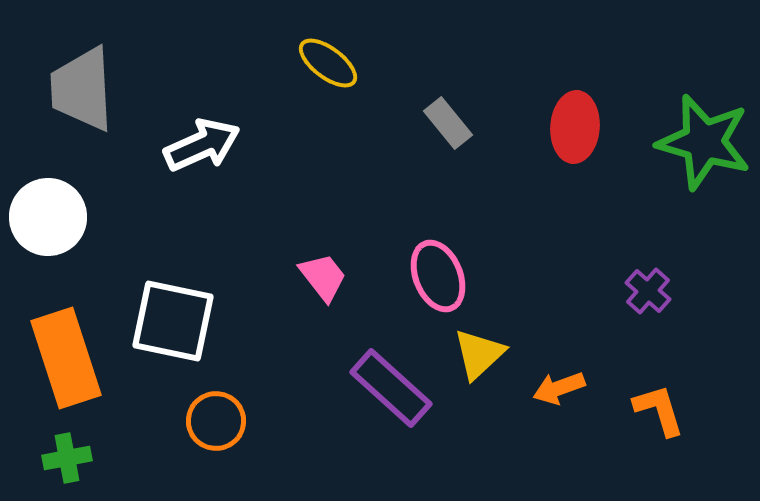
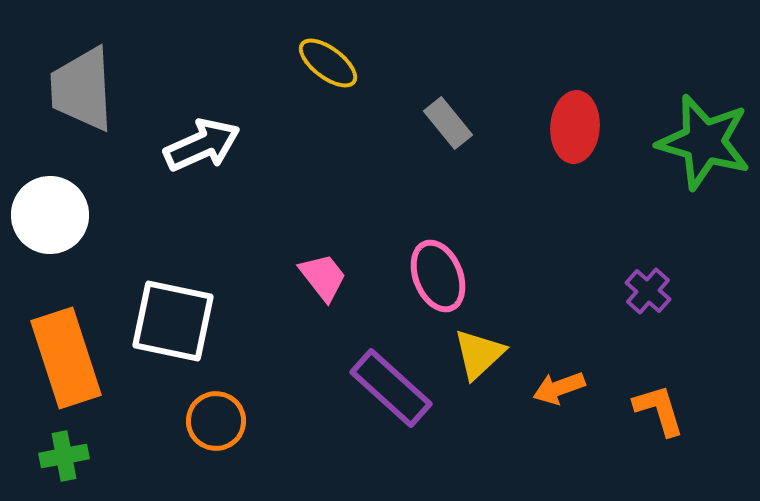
white circle: moved 2 px right, 2 px up
green cross: moved 3 px left, 2 px up
